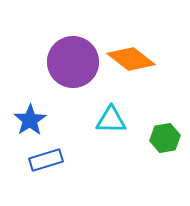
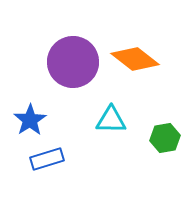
orange diamond: moved 4 px right
blue rectangle: moved 1 px right, 1 px up
